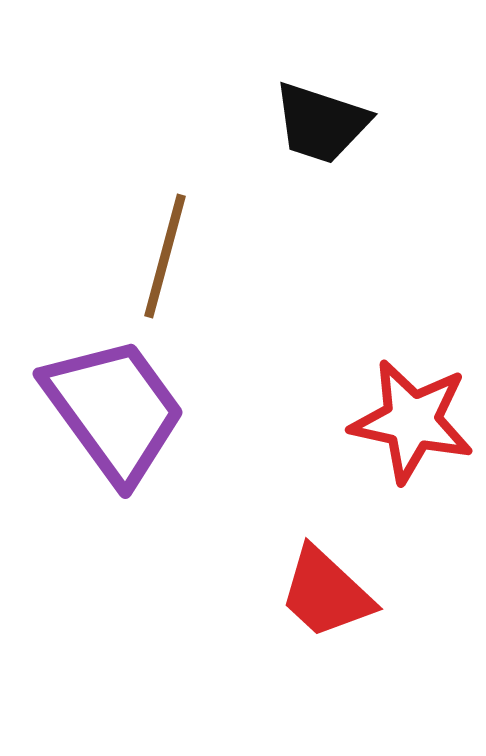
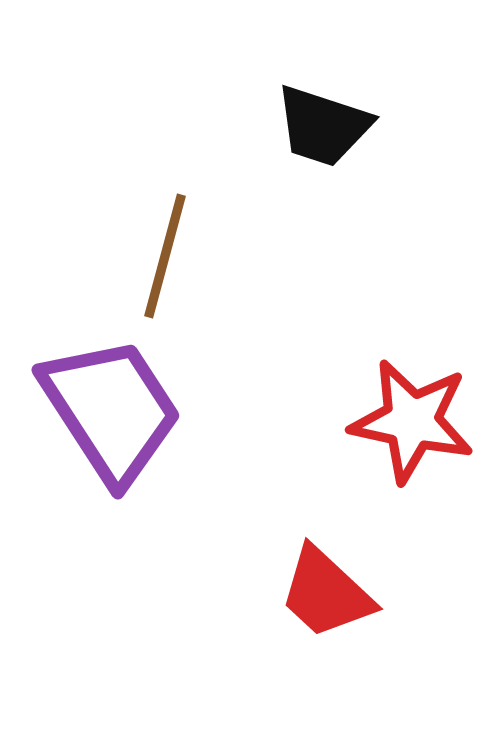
black trapezoid: moved 2 px right, 3 px down
purple trapezoid: moved 3 px left; rotated 3 degrees clockwise
